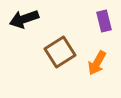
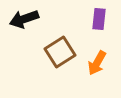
purple rectangle: moved 5 px left, 2 px up; rotated 20 degrees clockwise
